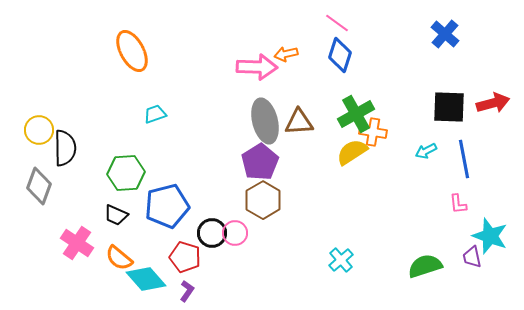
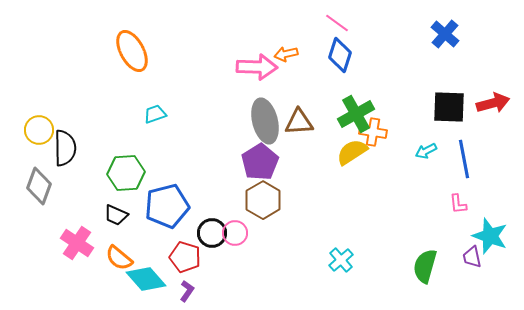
green semicircle: rotated 56 degrees counterclockwise
